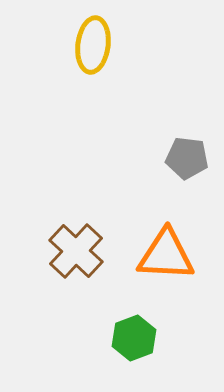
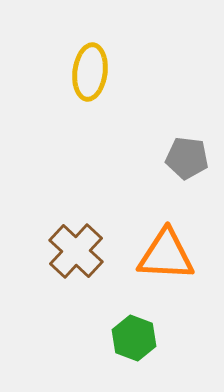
yellow ellipse: moved 3 px left, 27 px down
green hexagon: rotated 18 degrees counterclockwise
